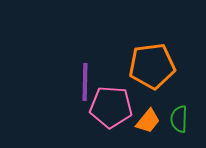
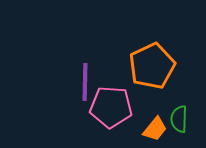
orange pentagon: rotated 18 degrees counterclockwise
orange trapezoid: moved 7 px right, 8 px down
